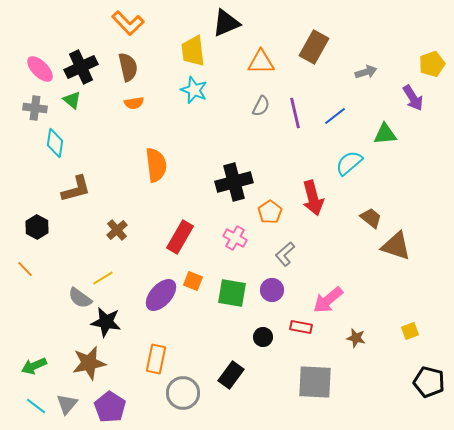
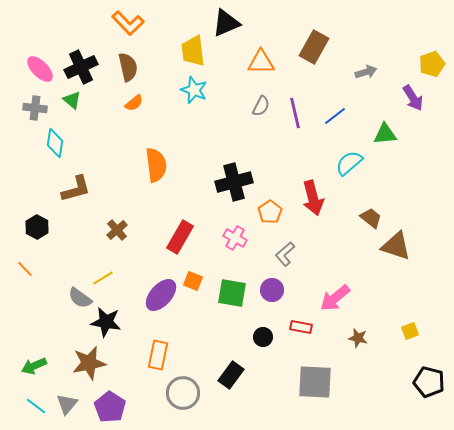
orange semicircle at (134, 103): rotated 30 degrees counterclockwise
pink arrow at (328, 300): moved 7 px right, 2 px up
brown star at (356, 338): moved 2 px right
orange rectangle at (156, 359): moved 2 px right, 4 px up
